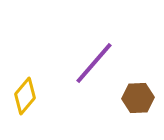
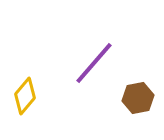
brown hexagon: rotated 8 degrees counterclockwise
